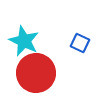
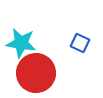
cyan star: moved 3 px left, 2 px down; rotated 16 degrees counterclockwise
